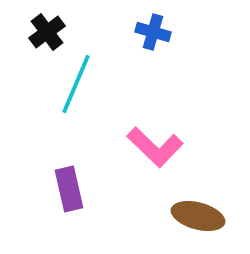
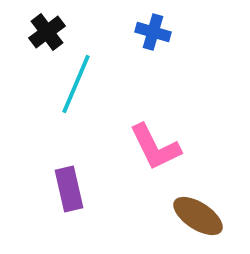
pink L-shape: rotated 20 degrees clockwise
brown ellipse: rotated 18 degrees clockwise
